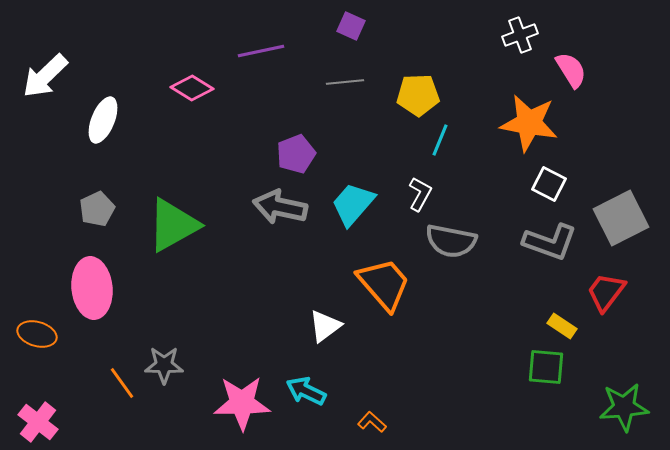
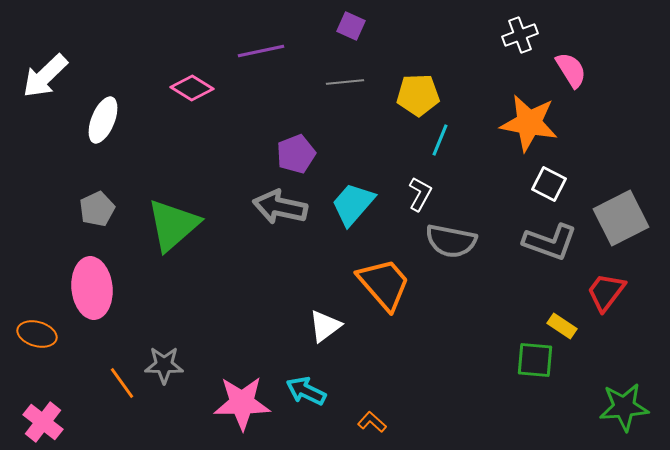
green triangle: rotated 12 degrees counterclockwise
green square: moved 11 px left, 7 px up
pink cross: moved 5 px right
